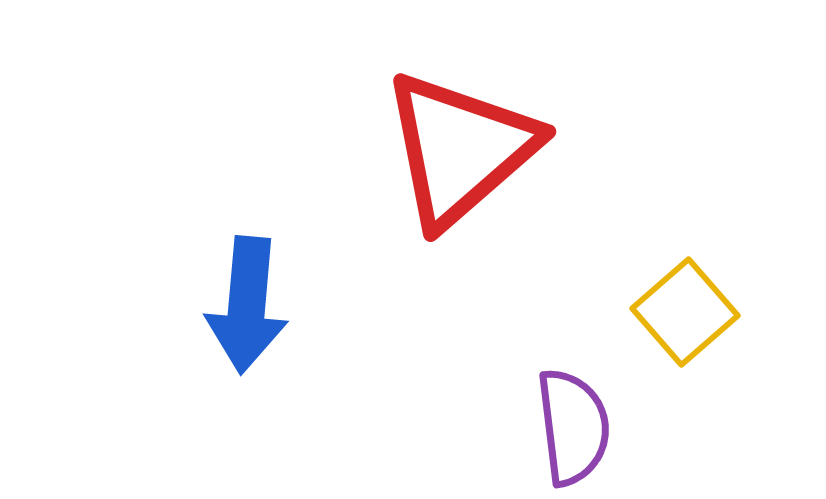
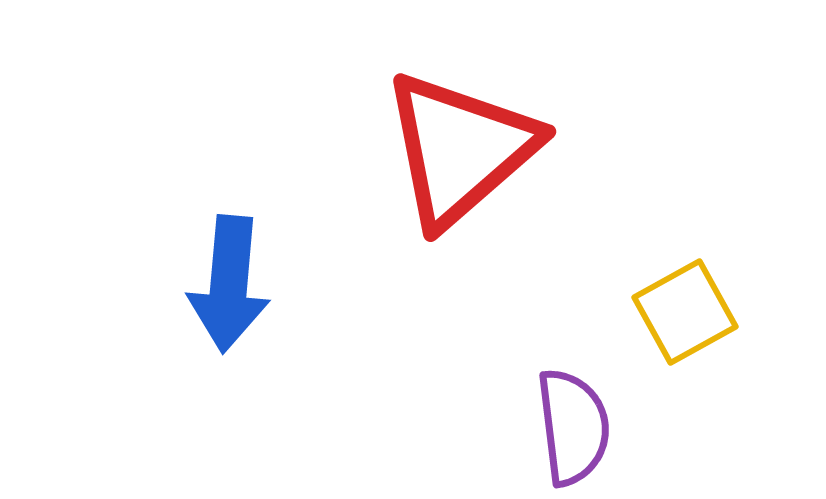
blue arrow: moved 18 px left, 21 px up
yellow square: rotated 12 degrees clockwise
